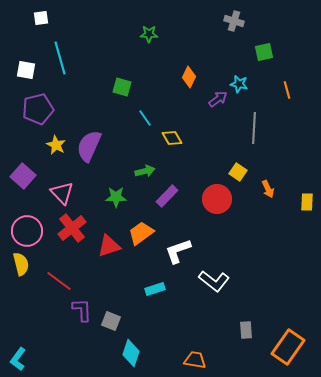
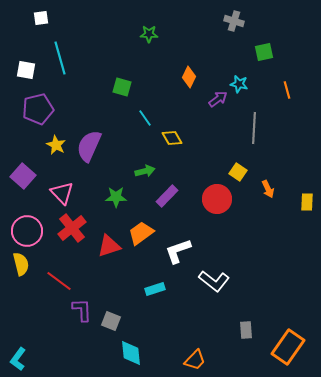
cyan diamond at (131, 353): rotated 24 degrees counterclockwise
orange trapezoid at (195, 360): rotated 125 degrees clockwise
